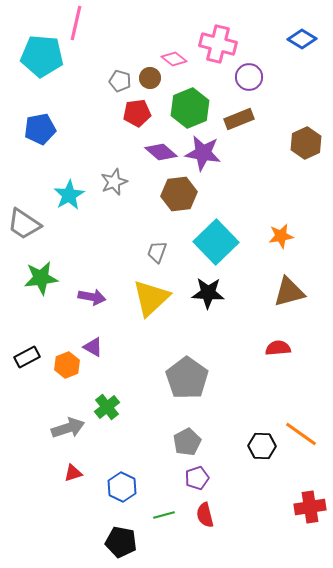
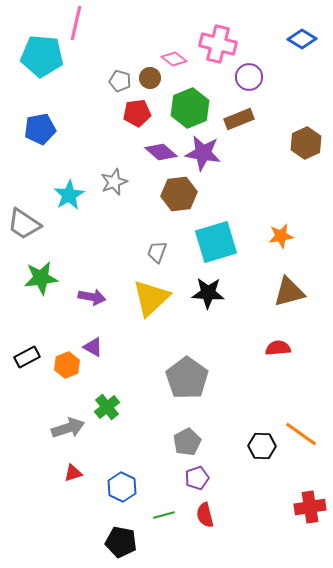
cyan square at (216, 242): rotated 27 degrees clockwise
